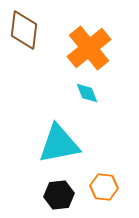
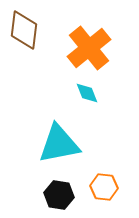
black hexagon: rotated 16 degrees clockwise
